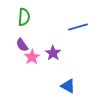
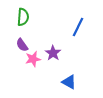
green semicircle: moved 1 px left
blue line: rotated 48 degrees counterclockwise
pink star: moved 1 px right, 2 px down; rotated 21 degrees clockwise
blue triangle: moved 1 px right, 4 px up
